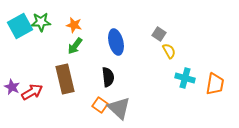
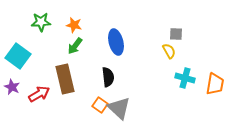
cyan square: moved 2 px left, 30 px down; rotated 25 degrees counterclockwise
gray square: moved 17 px right; rotated 32 degrees counterclockwise
red arrow: moved 7 px right, 2 px down
